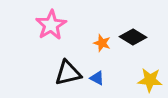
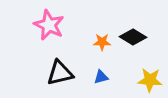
pink star: moved 2 px left; rotated 16 degrees counterclockwise
orange star: moved 1 px up; rotated 18 degrees counterclockwise
black triangle: moved 8 px left
blue triangle: moved 4 px right, 1 px up; rotated 42 degrees counterclockwise
